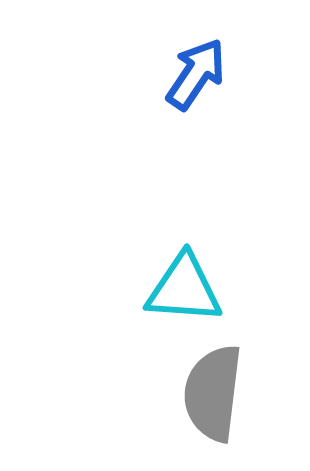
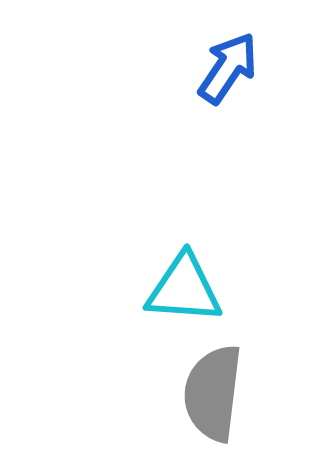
blue arrow: moved 32 px right, 6 px up
